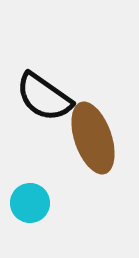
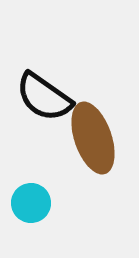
cyan circle: moved 1 px right
